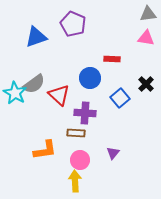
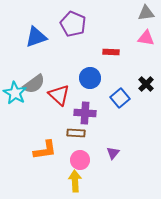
gray triangle: moved 2 px left, 1 px up
red rectangle: moved 1 px left, 7 px up
